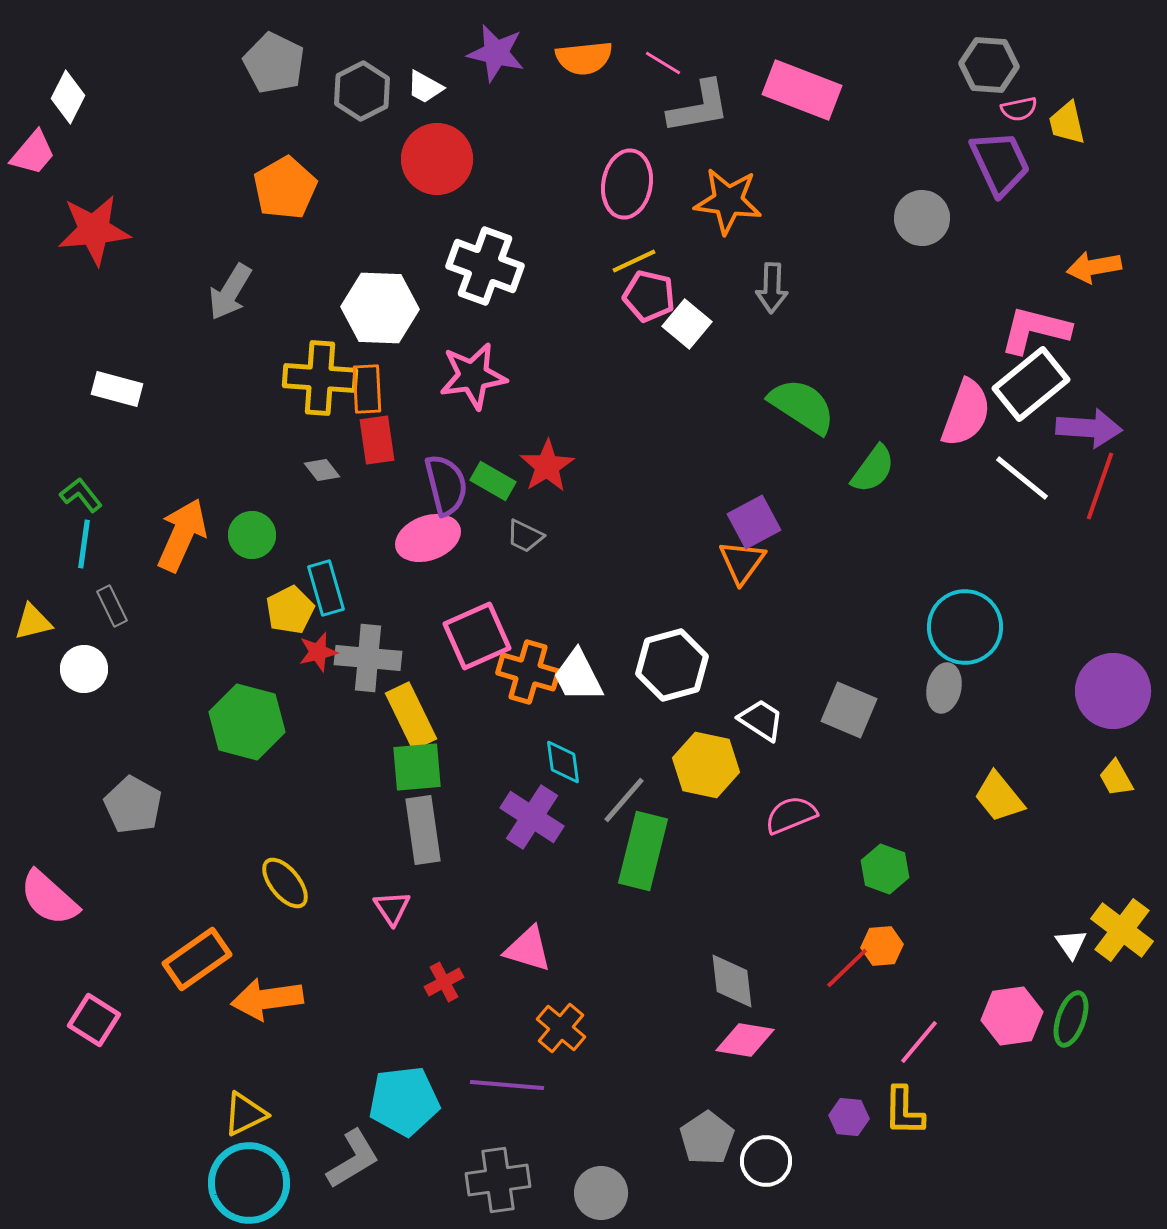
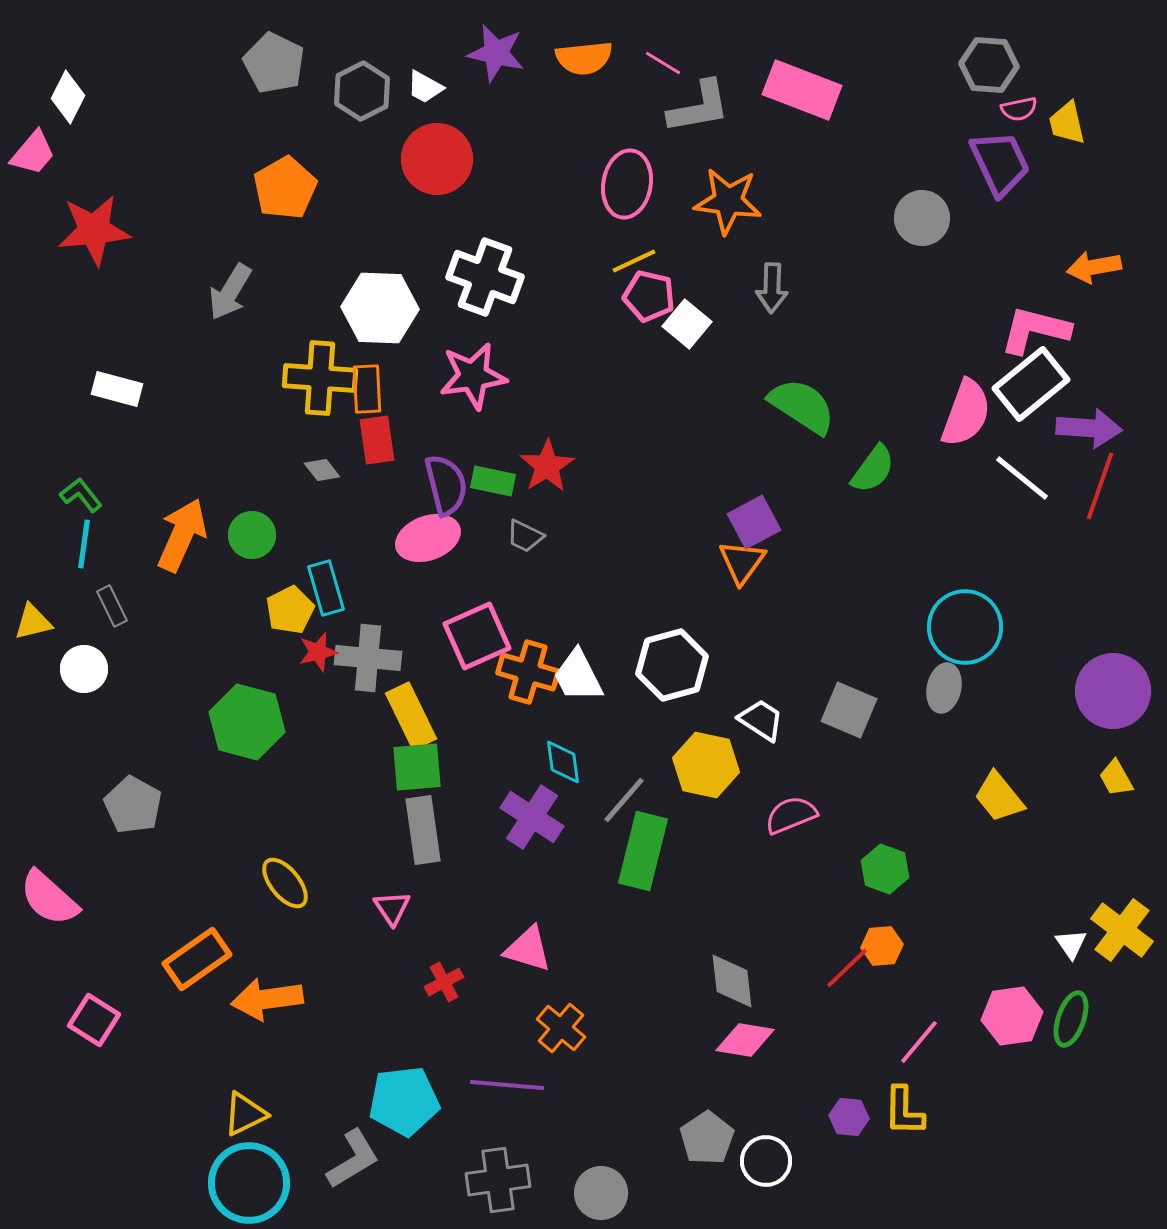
white cross at (485, 266): moved 11 px down
green rectangle at (493, 481): rotated 18 degrees counterclockwise
